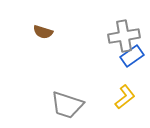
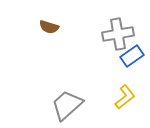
brown semicircle: moved 6 px right, 5 px up
gray cross: moved 6 px left, 2 px up
gray trapezoid: rotated 120 degrees clockwise
